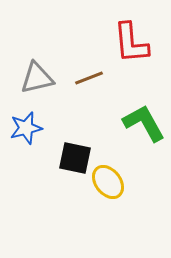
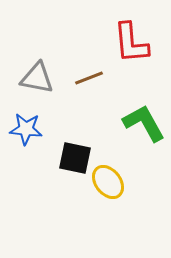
gray triangle: rotated 24 degrees clockwise
blue star: moved 1 px down; rotated 20 degrees clockwise
